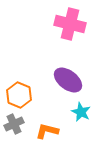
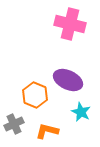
purple ellipse: rotated 12 degrees counterclockwise
orange hexagon: moved 16 px right
